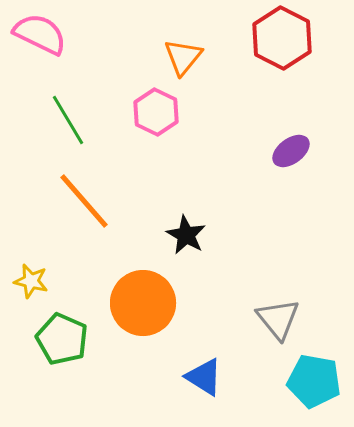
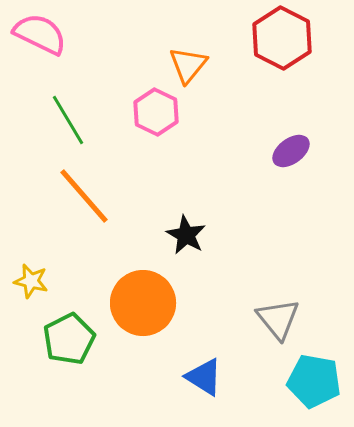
orange triangle: moved 5 px right, 8 px down
orange line: moved 5 px up
green pentagon: moved 7 px right; rotated 21 degrees clockwise
